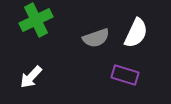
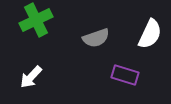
white semicircle: moved 14 px right, 1 px down
